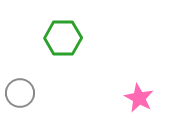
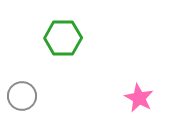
gray circle: moved 2 px right, 3 px down
